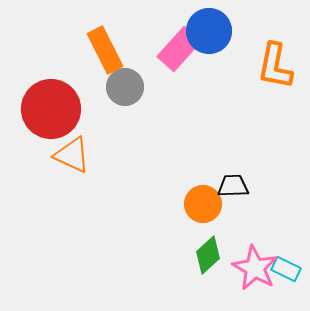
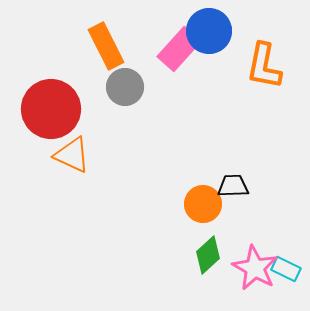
orange rectangle: moved 1 px right, 4 px up
orange L-shape: moved 11 px left
